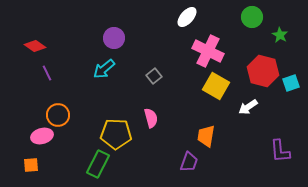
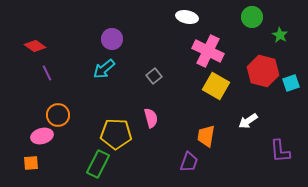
white ellipse: rotated 60 degrees clockwise
purple circle: moved 2 px left, 1 px down
white arrow: moved 14 px down
orange square: moved 2 px up
